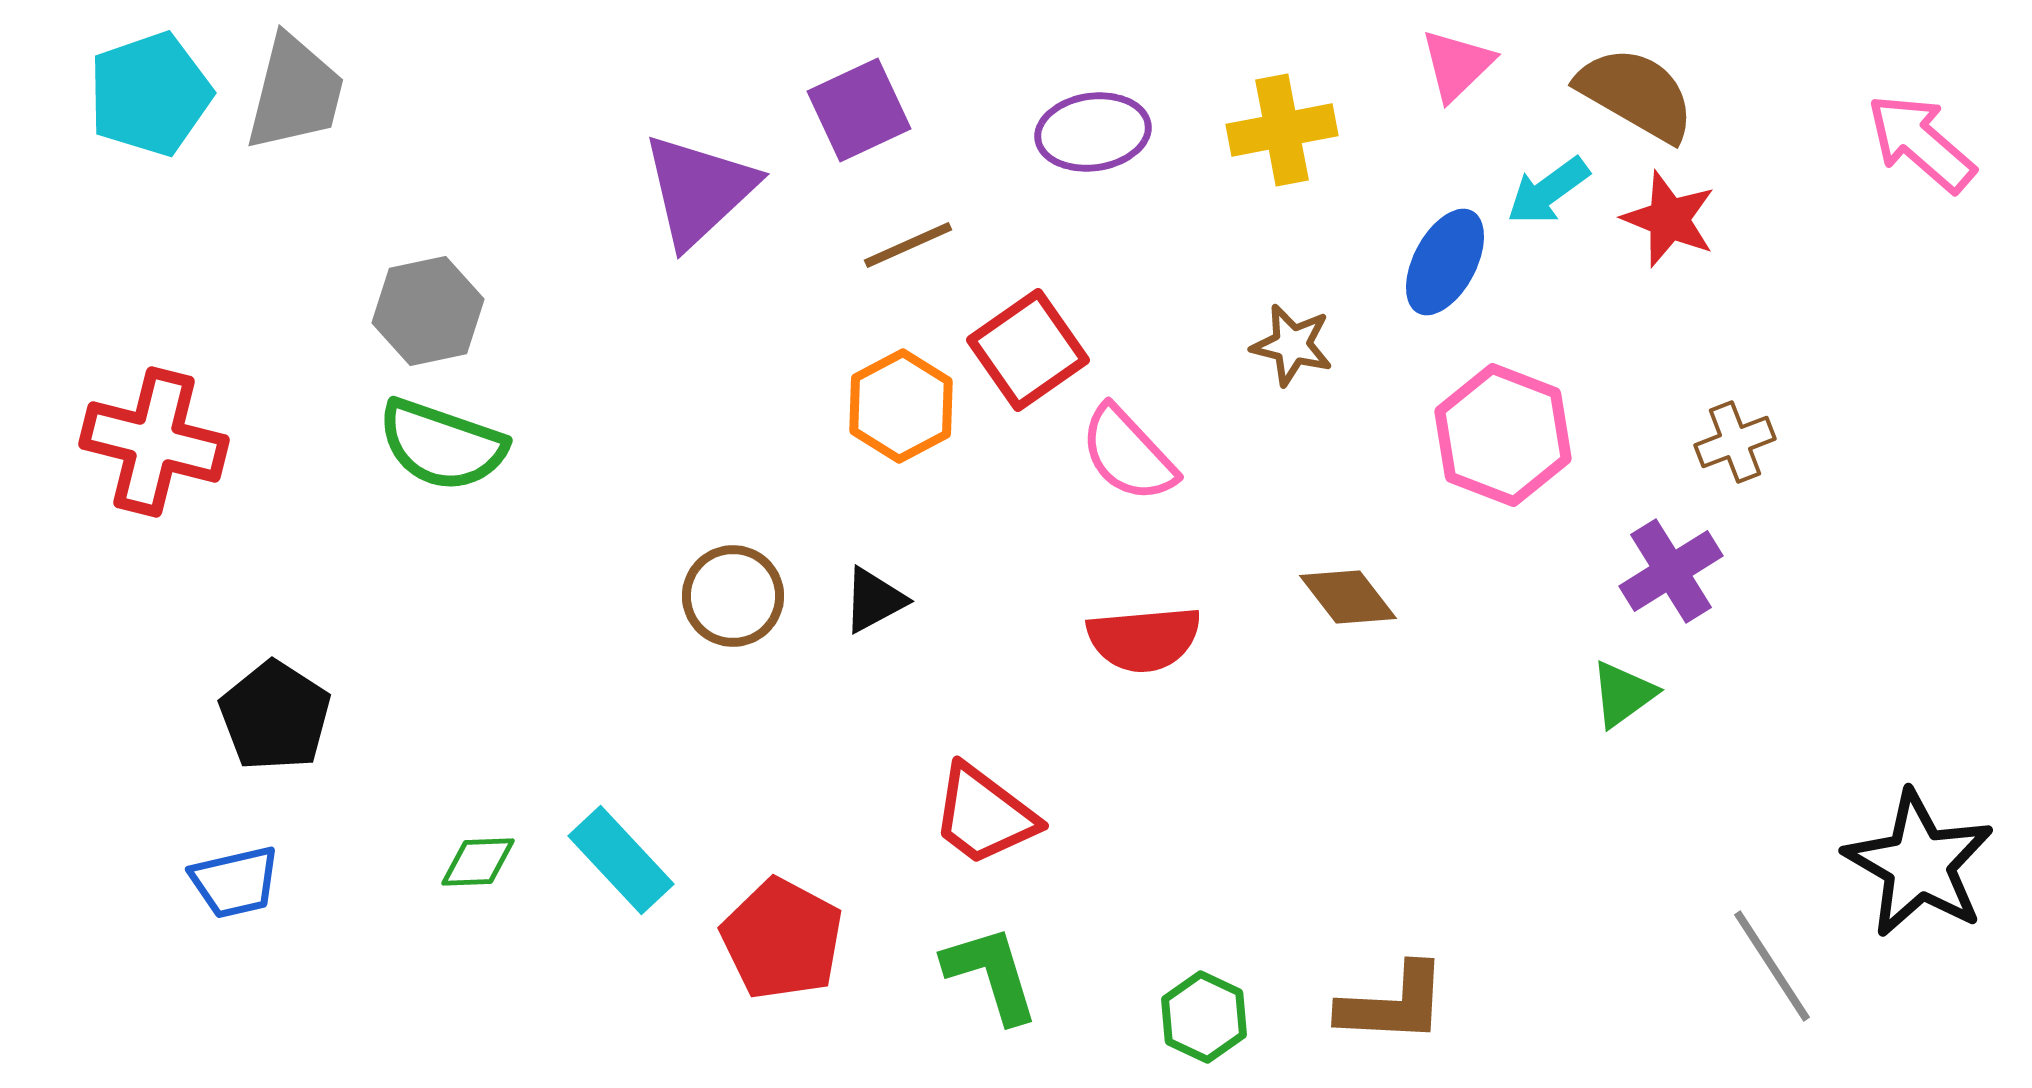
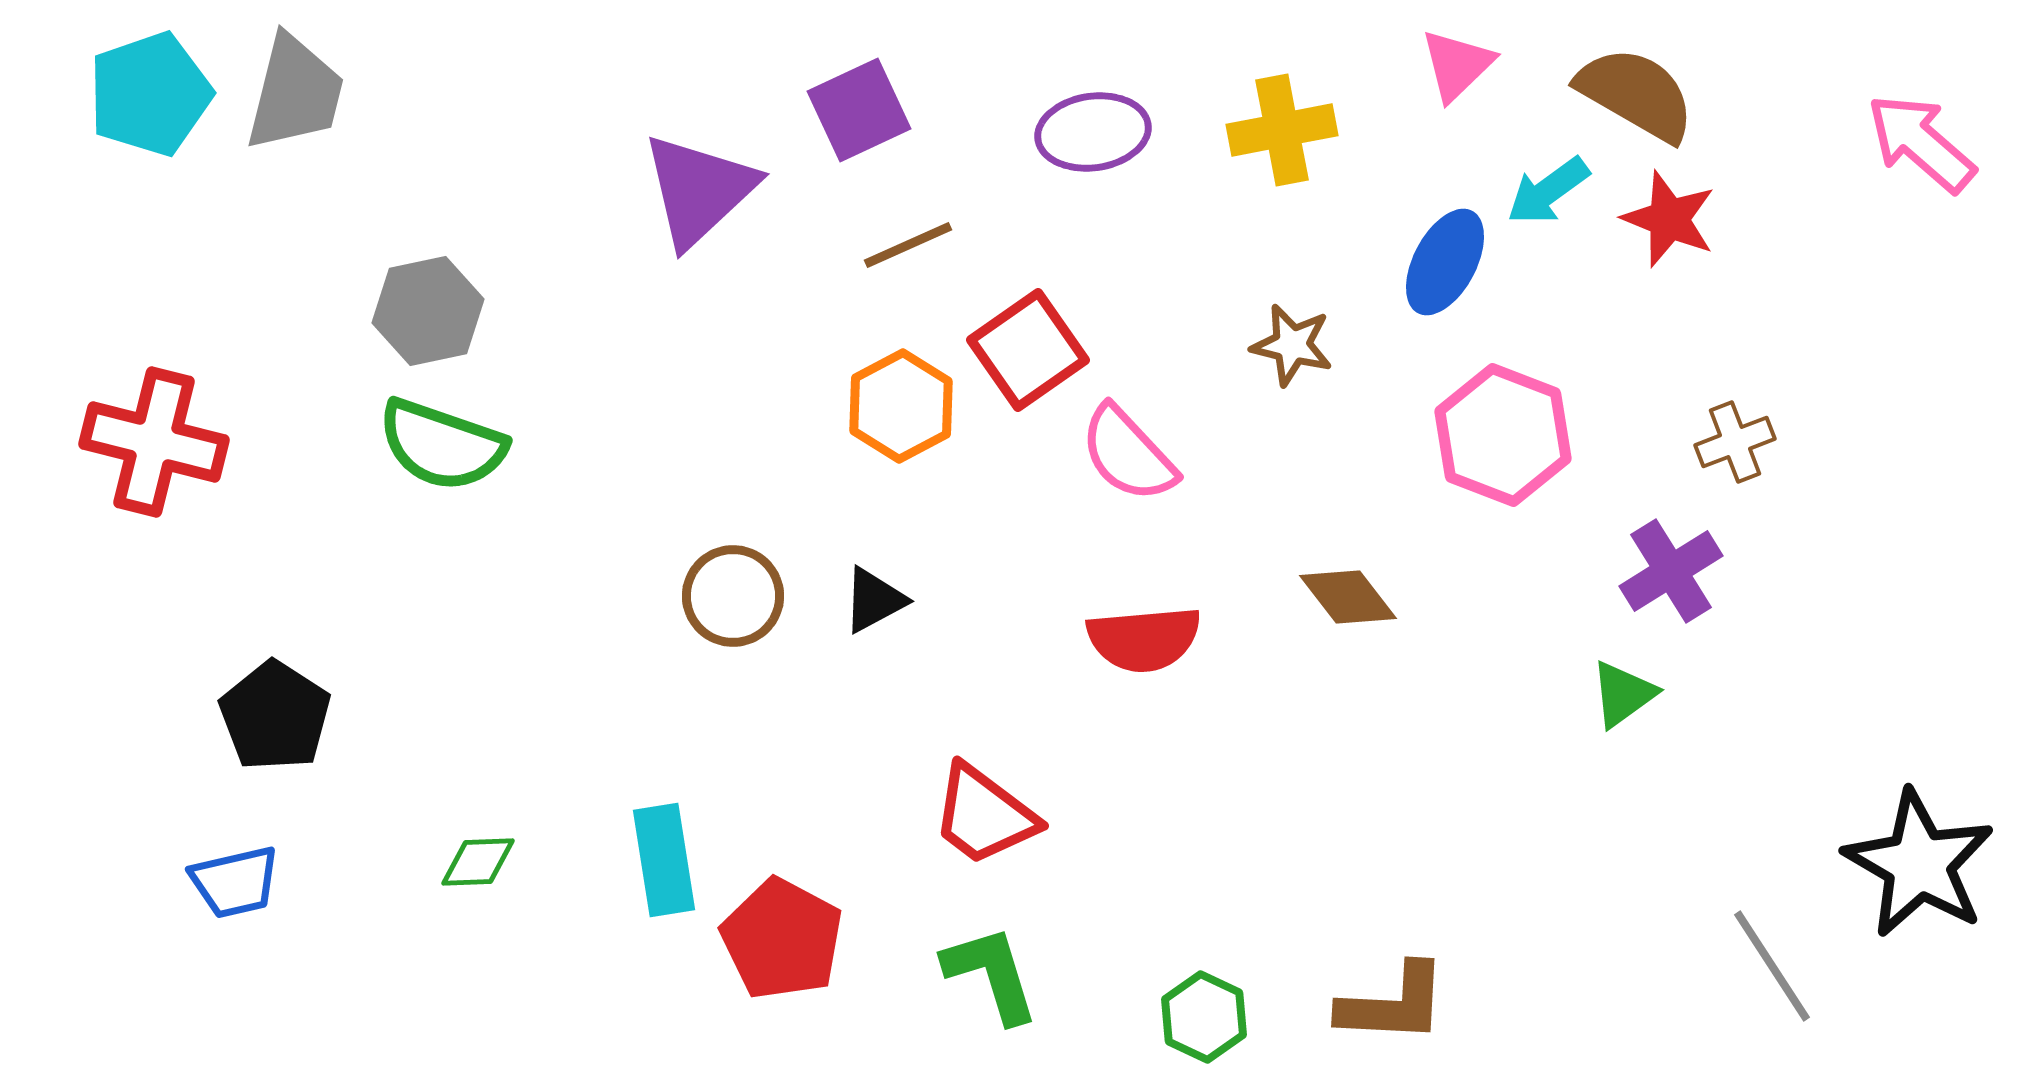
cyan rectangle: moved 43 px right; rotated 34 degrees clockwise
